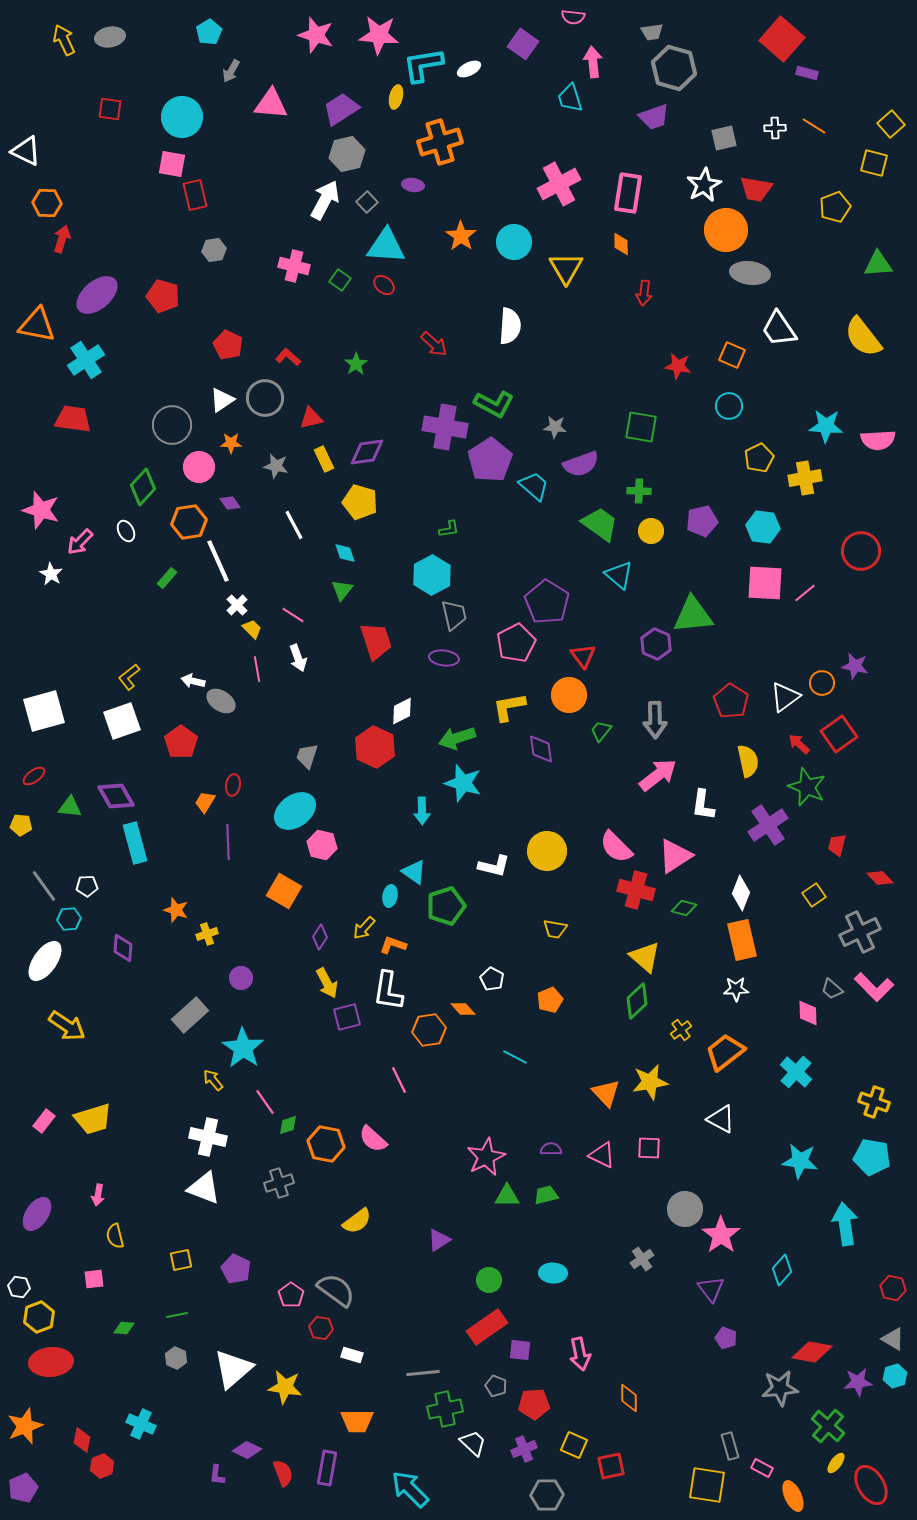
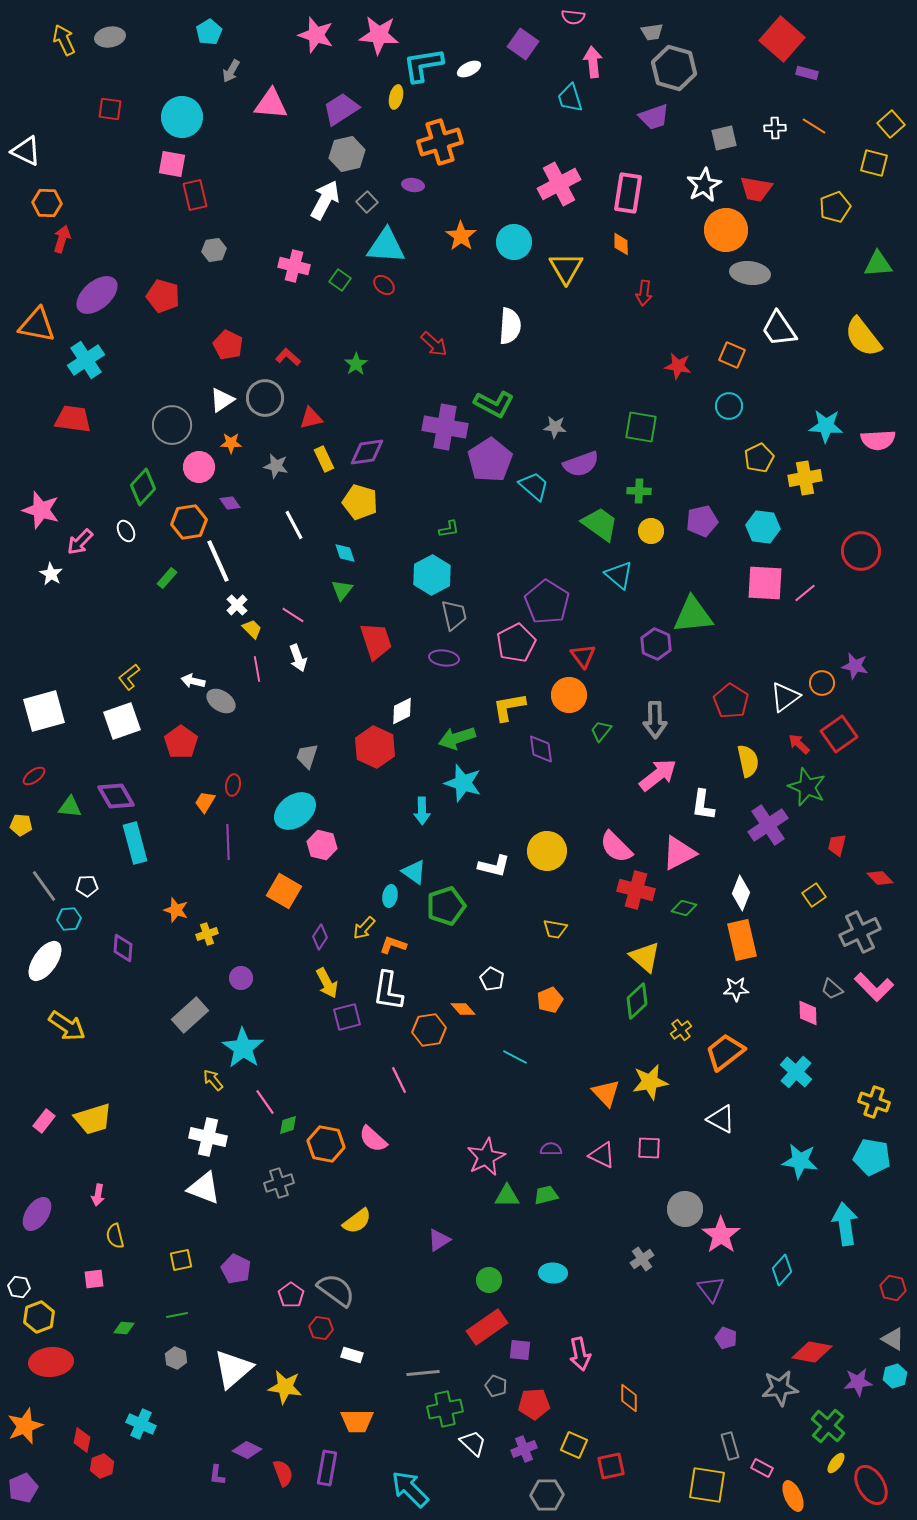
pink triangle at (675, 856): moved 4 px right, 3 px up; rotated 6 degrees clockwise
